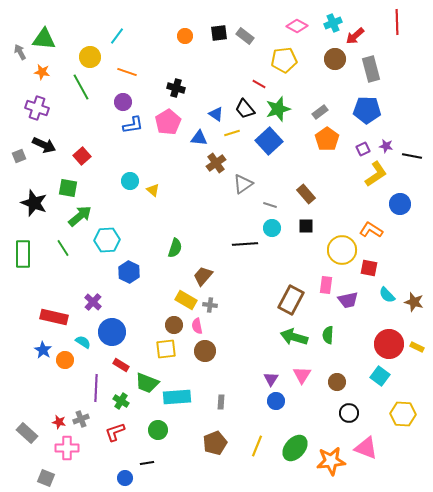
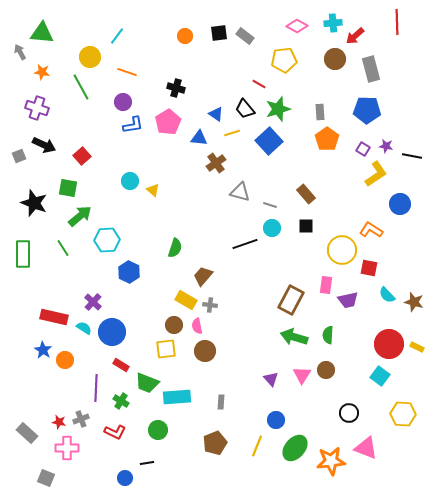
cyan cross at (333, 23): rotated 18 degrees clockwise
green triangle at (44, 39): moved 2 px left, 6 px up
gray rectangle at (320, 112): rotated 56 degrees counterclockwise
purple square at (363, 149): rotated 32 degrees counterclockwise
gray triangle at (243, 184): moved 3 px left, 8 px down; rotated 50 degrees clockwise
black line at (245, 244): rotated 15 degrees counterclockwise
cyan semicircle at (83, 342): moved 1 px right, 14 px up
purple triangle at (271, 379): rotated 14 degrees counterclockwise
brown circle at (337, 382): moved 11 px left, 12 px up
blue circle at (276, 401): moved 19 px down
red L-shape at (115, 432): rotated 135 degrees counterclockwise
